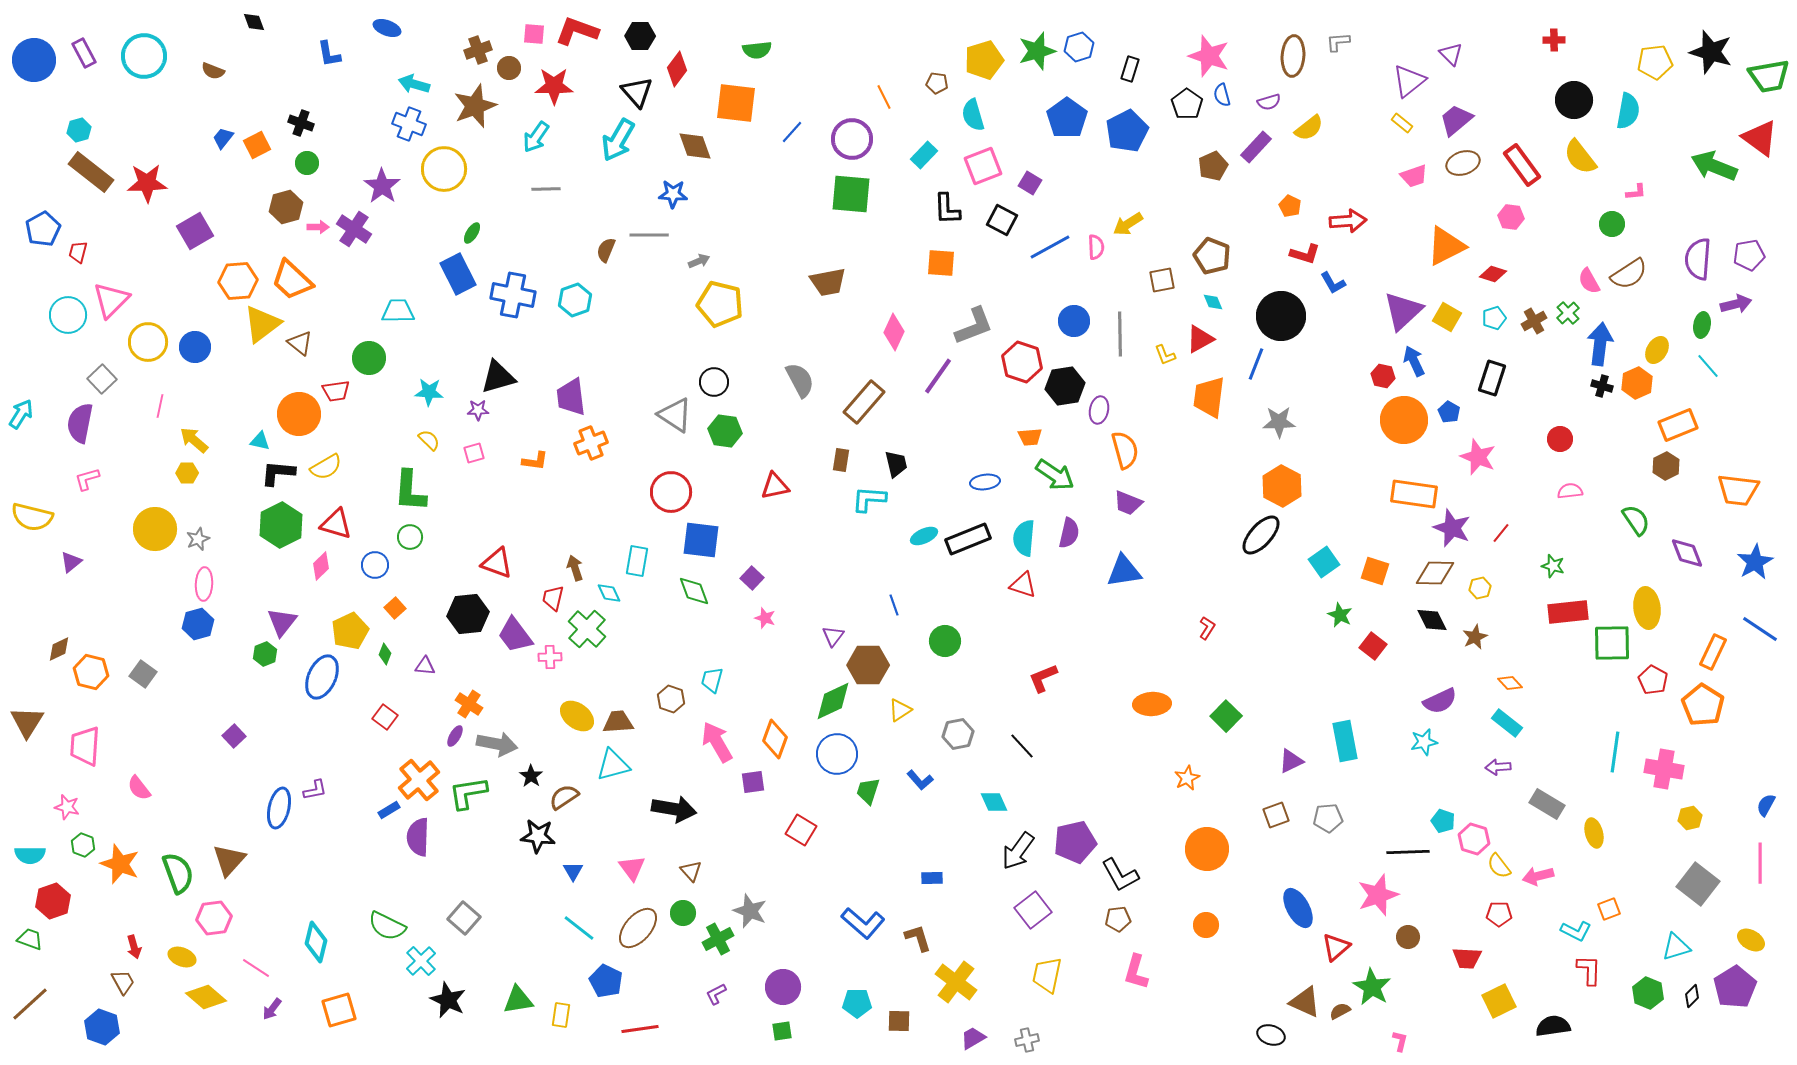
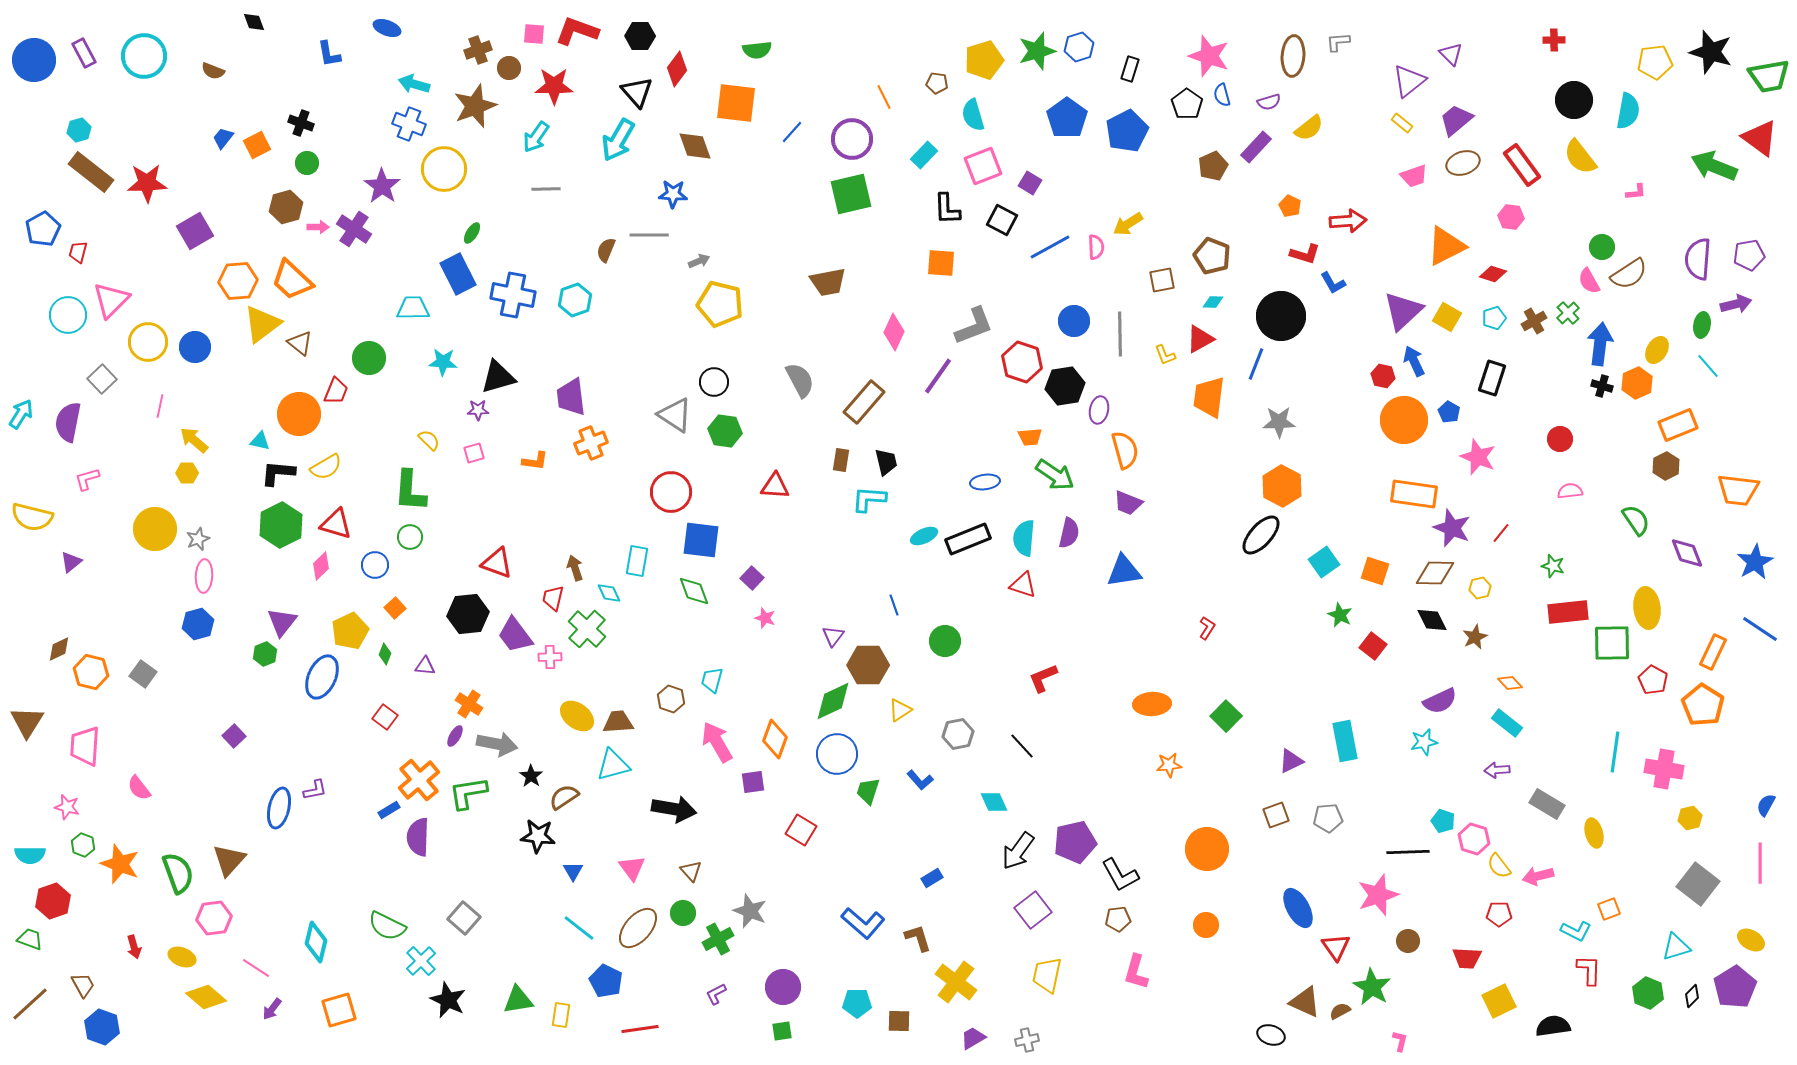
green square at (851, 194): rotated 18 degrees counterclockwise
green circle at (1612, 224): moved 10 px left, 23 px down
cyan diamond at (1213, 302): rotated 65 degrees counterclockwise
cyan trapezoid at (398, 311): moved 15 px right, 3 px up
red trapezoid at (336, 391): rotated 60 degrees counterclockwise
cyan star at (429, 392): moved 14 px right, 30 px up
purple semicircle at (80, 423): moved 12 px left, 1 px up
black trapezoid at (896, 464): moved 10 px left, 2 px up
red triangle at (775, 486): rotated 16 degrees clockwise
pink ellipse at (204, 584): moved 8 px up
purple arrow at (1498, 767): moved 1 px left, 3 px down
orange star at (1187, 778): moved 18 px left, 13 px up; rotated 20 degrees clockwise
blue rectangle at (932, 878): rotated 30 degrees counterclockwise
brown circle at (1408, 937): moved 4 px down
red triangle at (1336, 947): rotated 24 degrees counterclockwise
brown trapezoid at (123, 982): moved 40 px left, 3 px down
